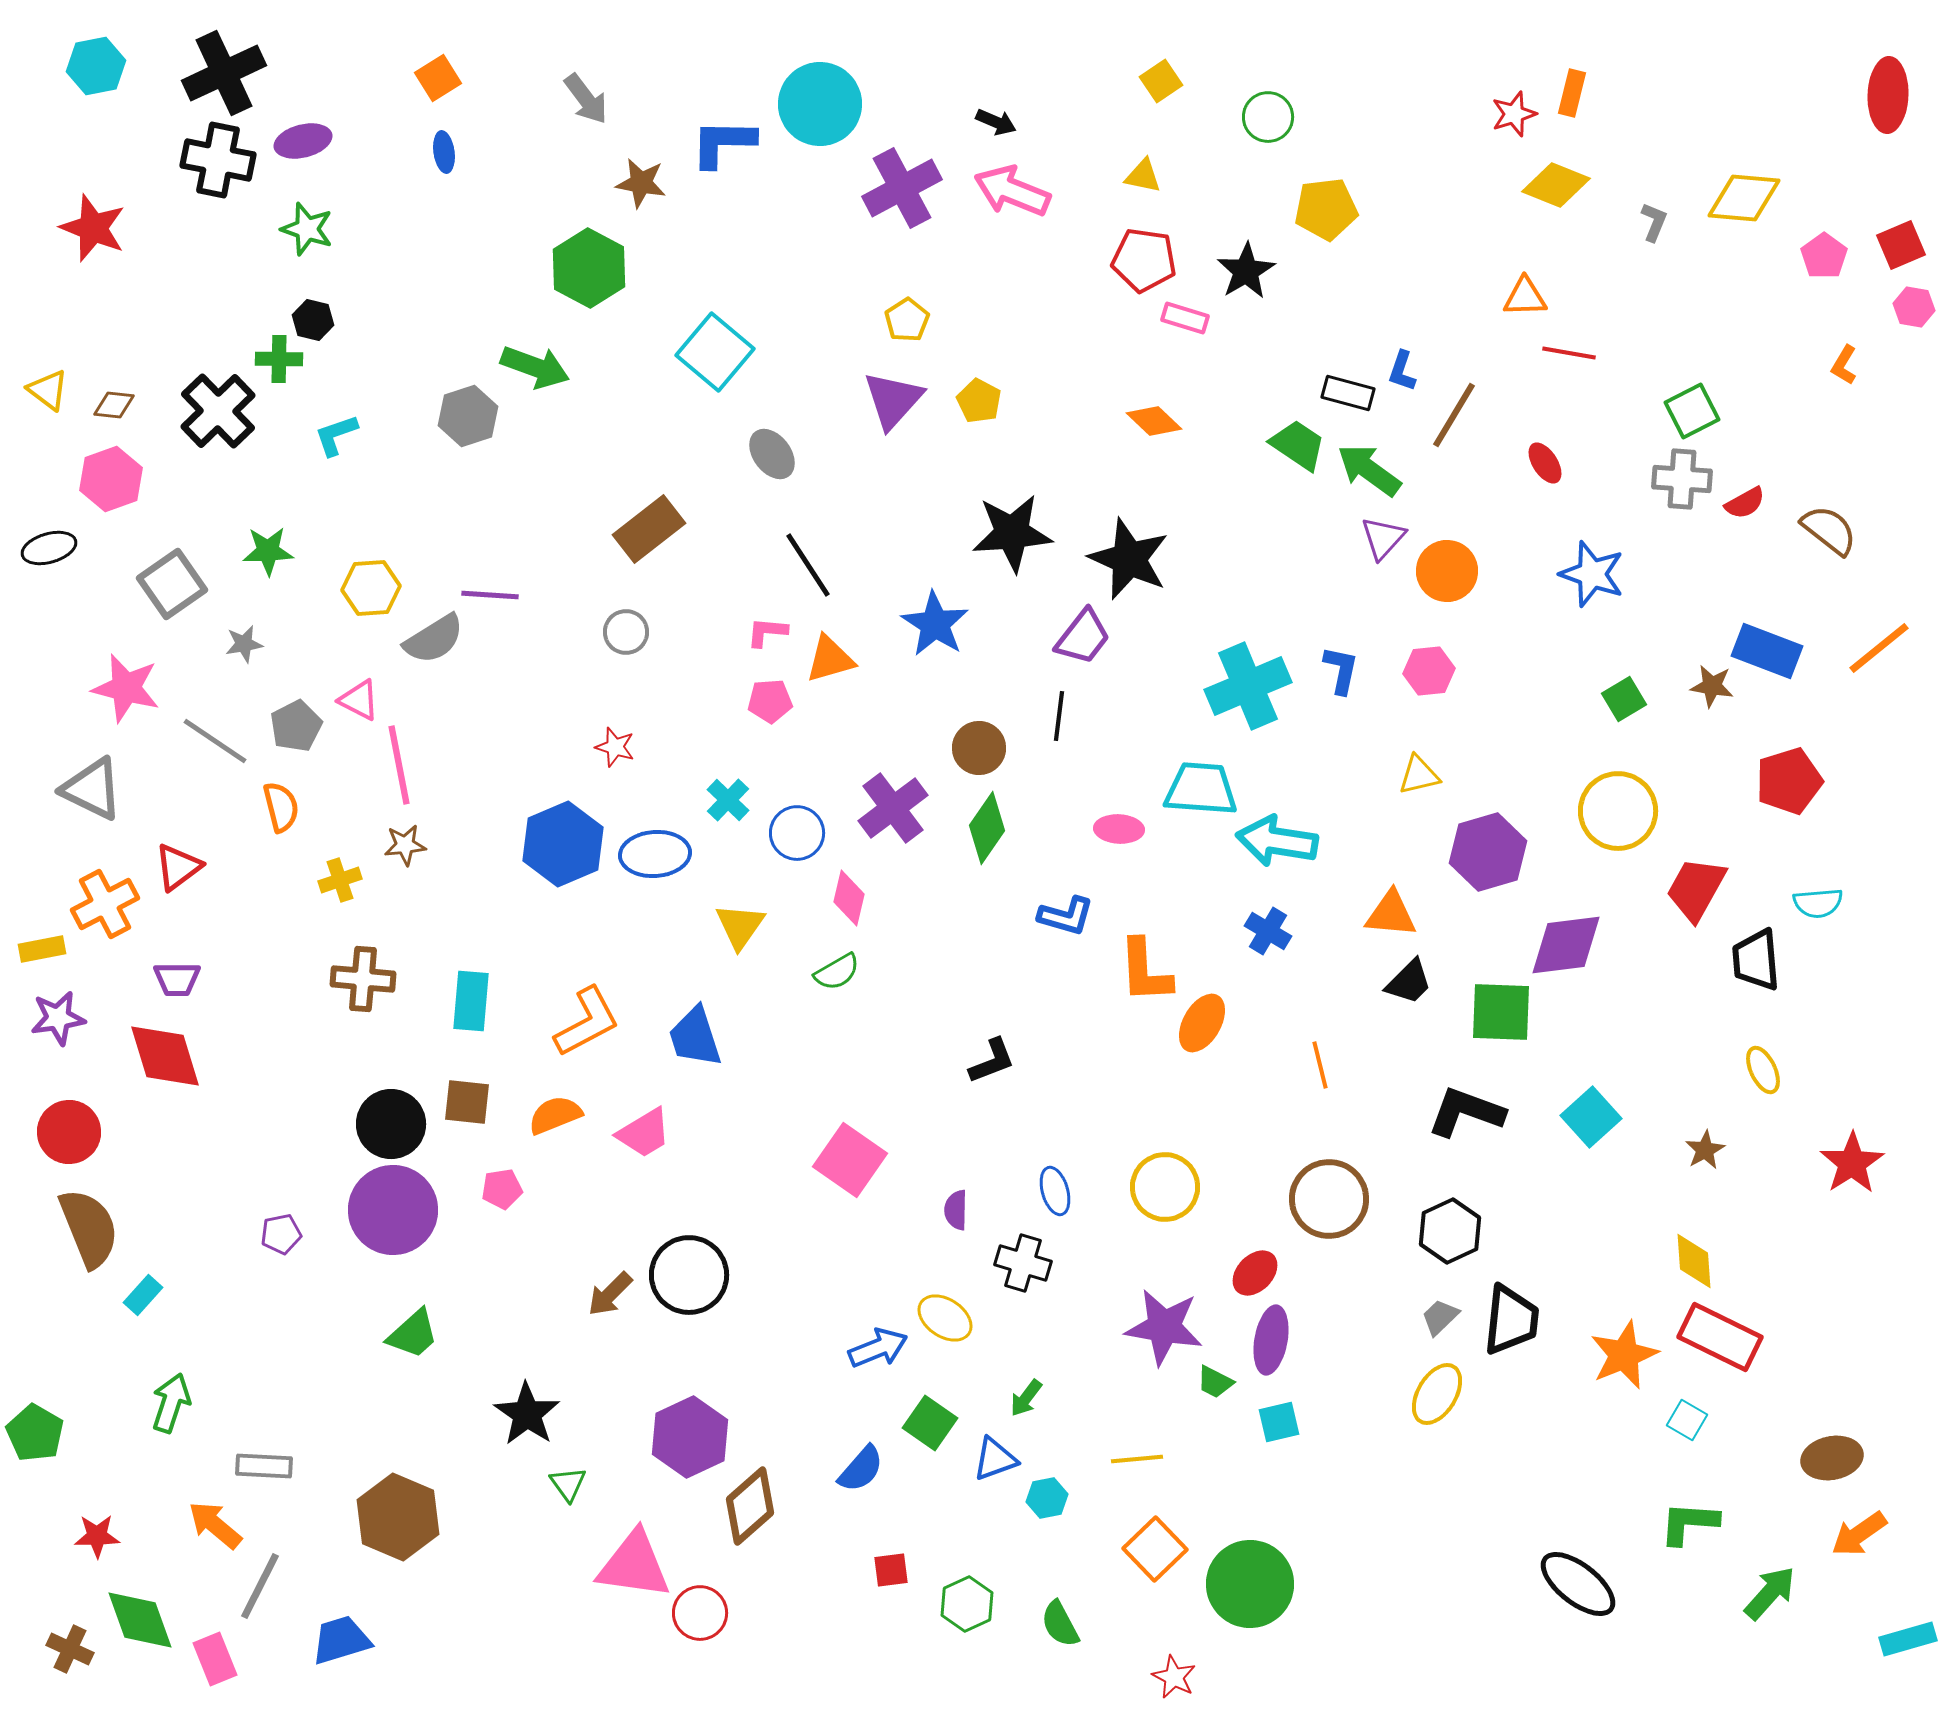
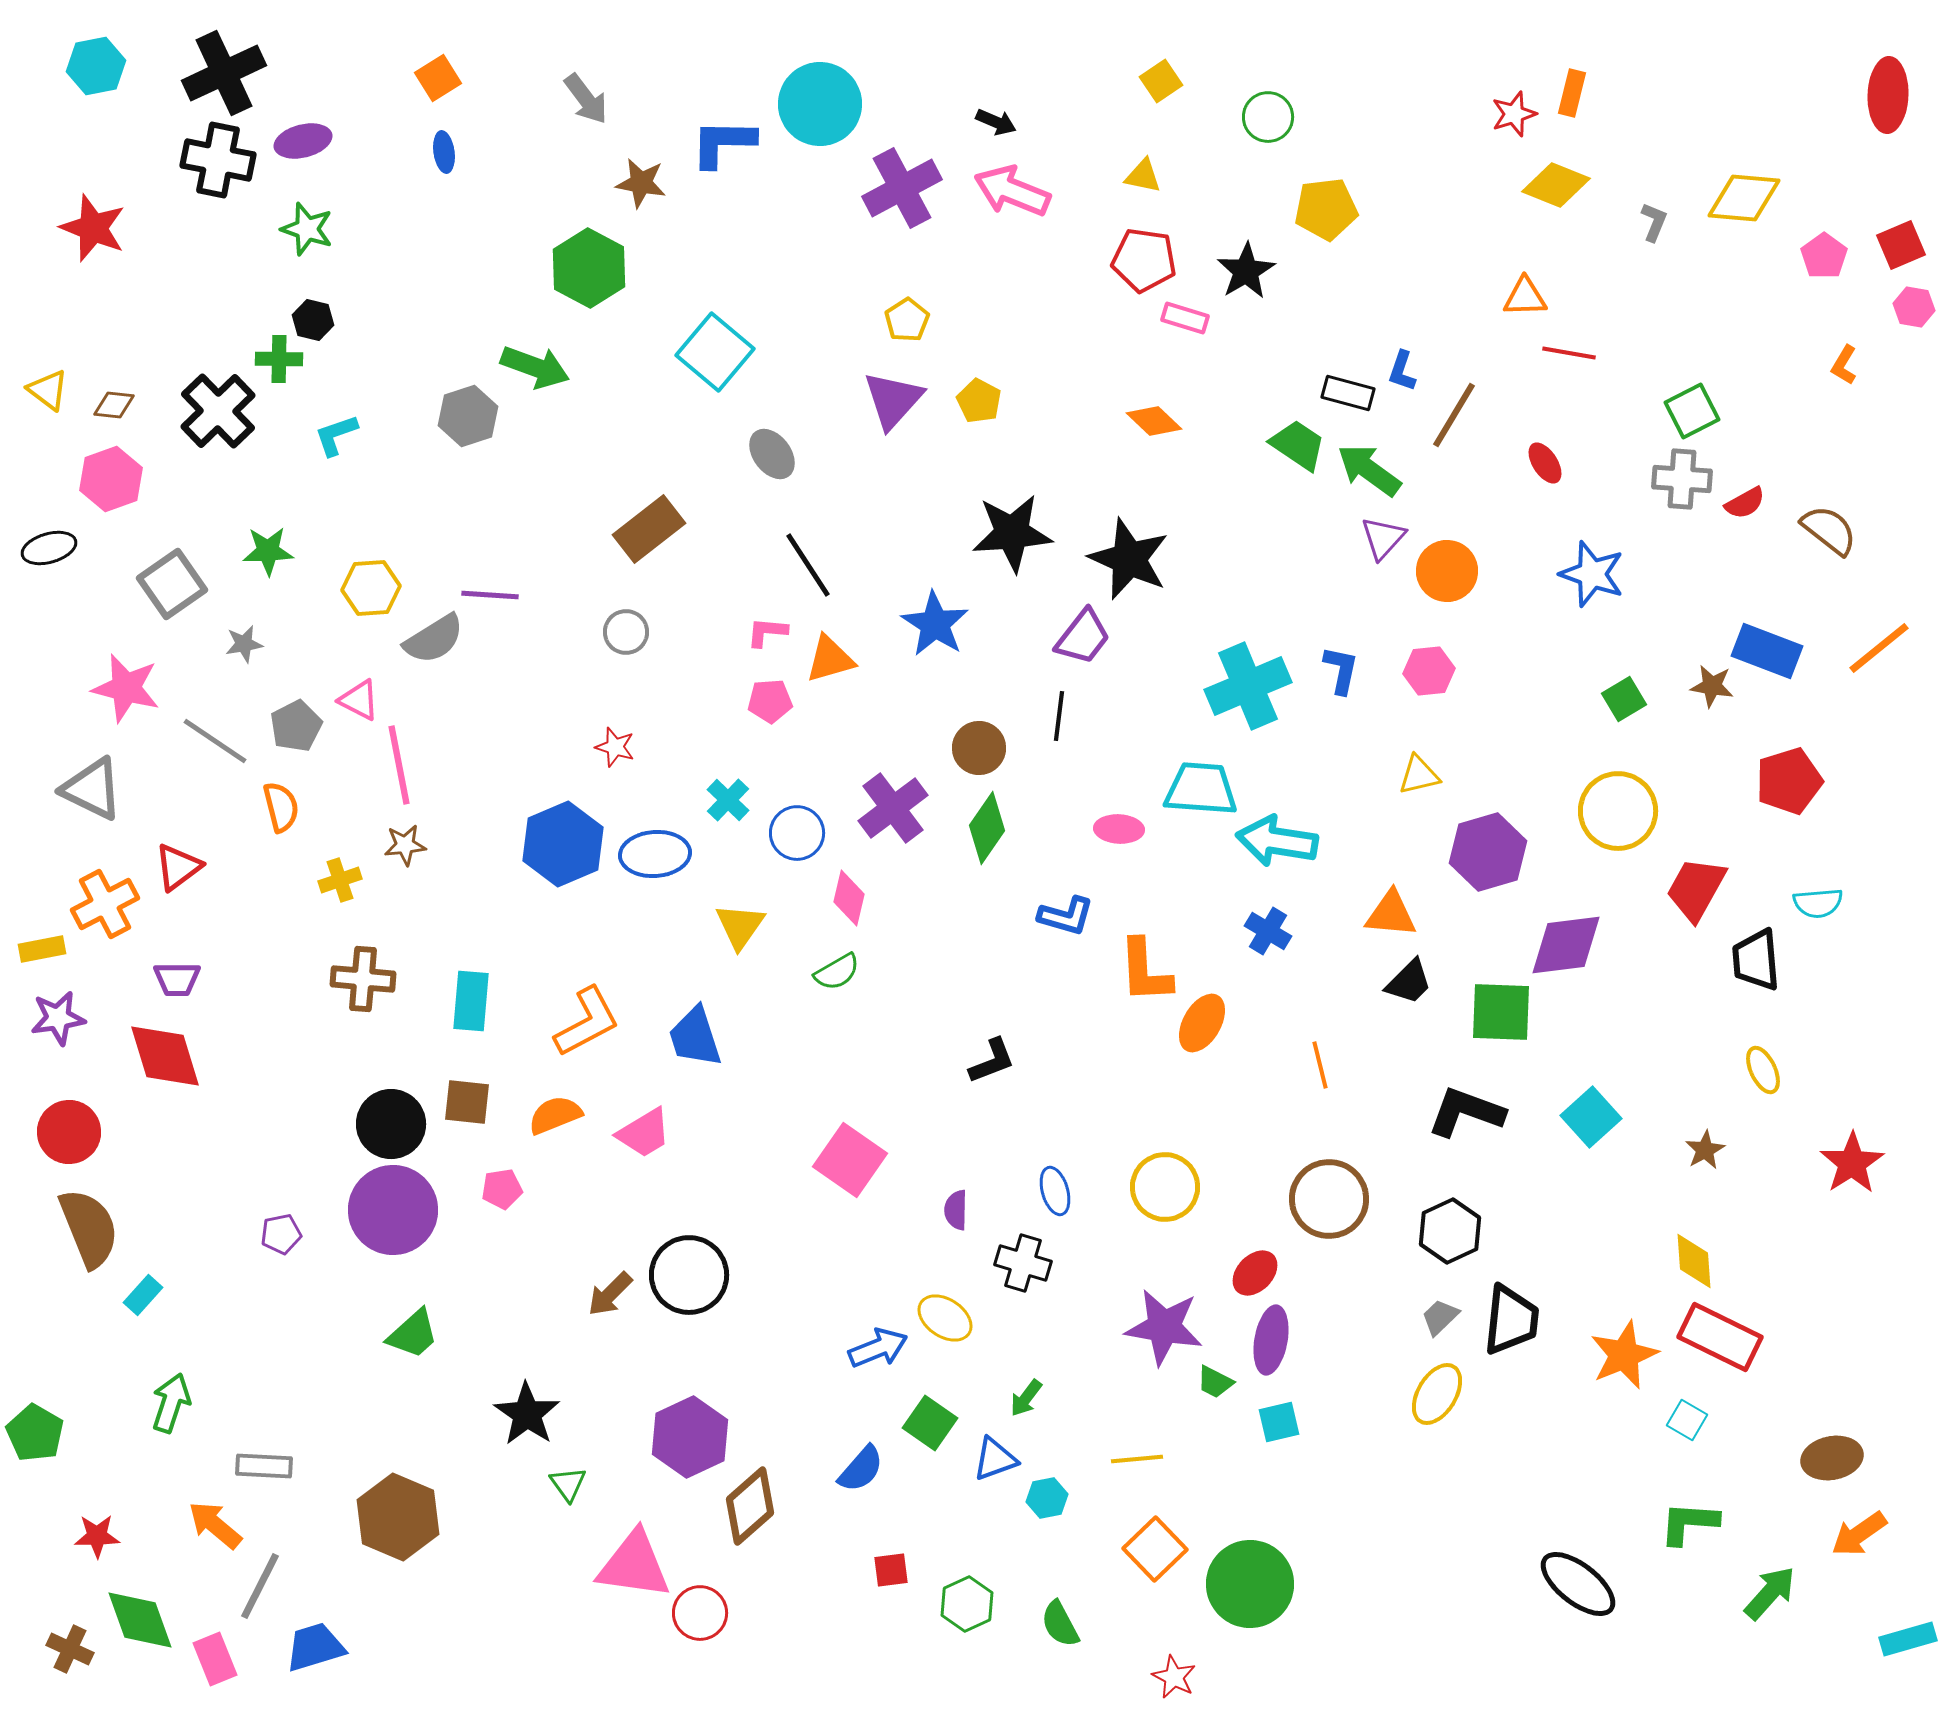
blue trapezoid at (341, 1640): moved 26 px left, 7 px down
